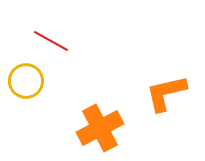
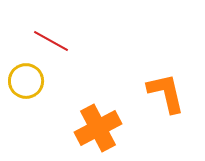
orange L-shape: rotated 90 degrees clockwise
orange cross: moved 2 px left
